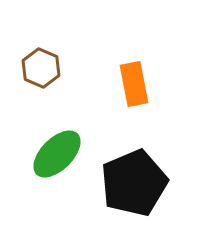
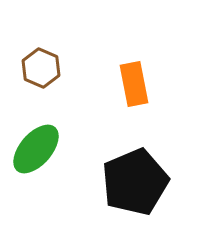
green ellipse: moved 21 px left, 5 px up; rotated 4 degrees counterclockwise
black pentagon: moved 1 px right, 1 px up
